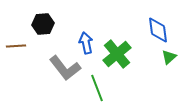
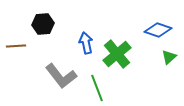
blue diamond: rotated 64 degrees counterclockwise
gray L-shape: moved 4 px left, 8 px down
